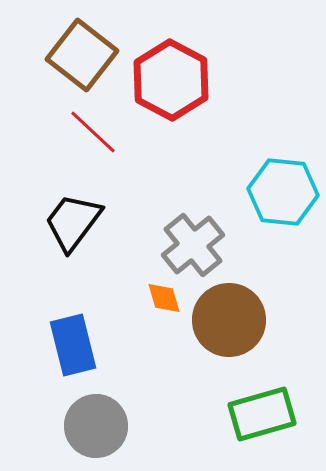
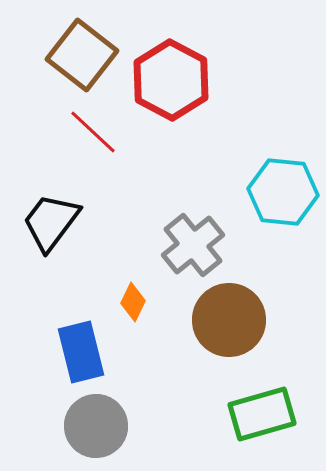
black trapezoid: moved 22 px left
orange diamond: moved 31 px left, 4 px down; rotated 42 degrees clockwise
blue rectangle: moved 8 px right, 7 px down
